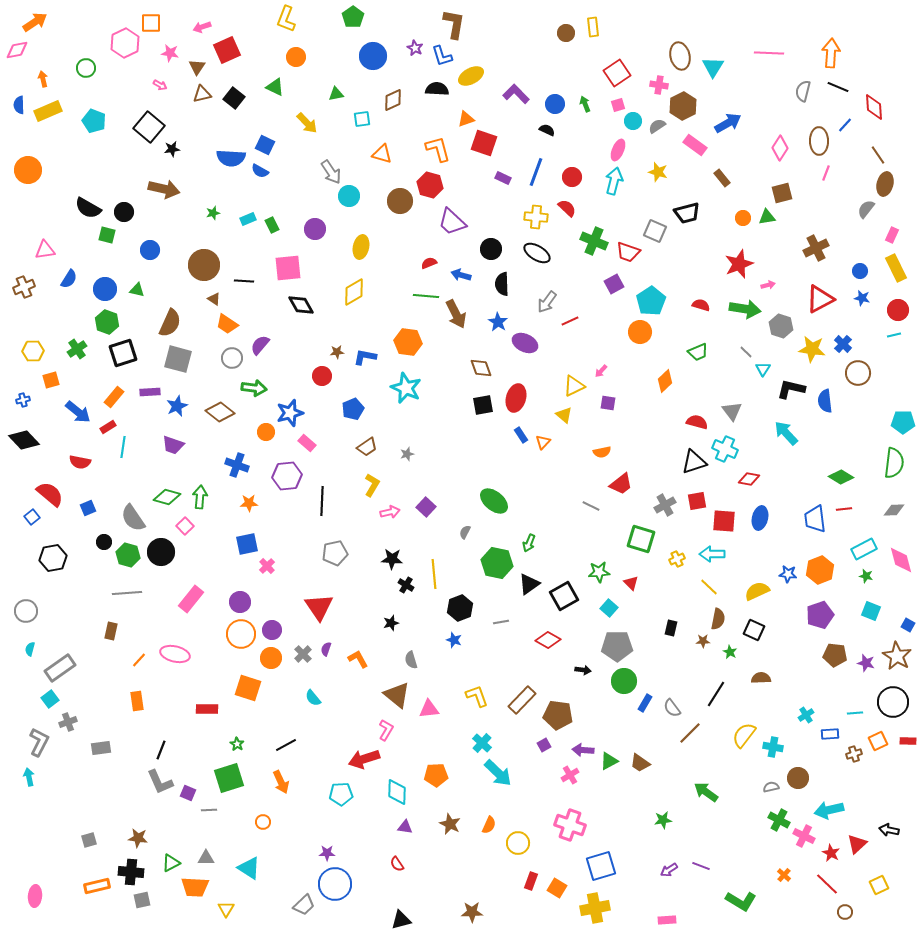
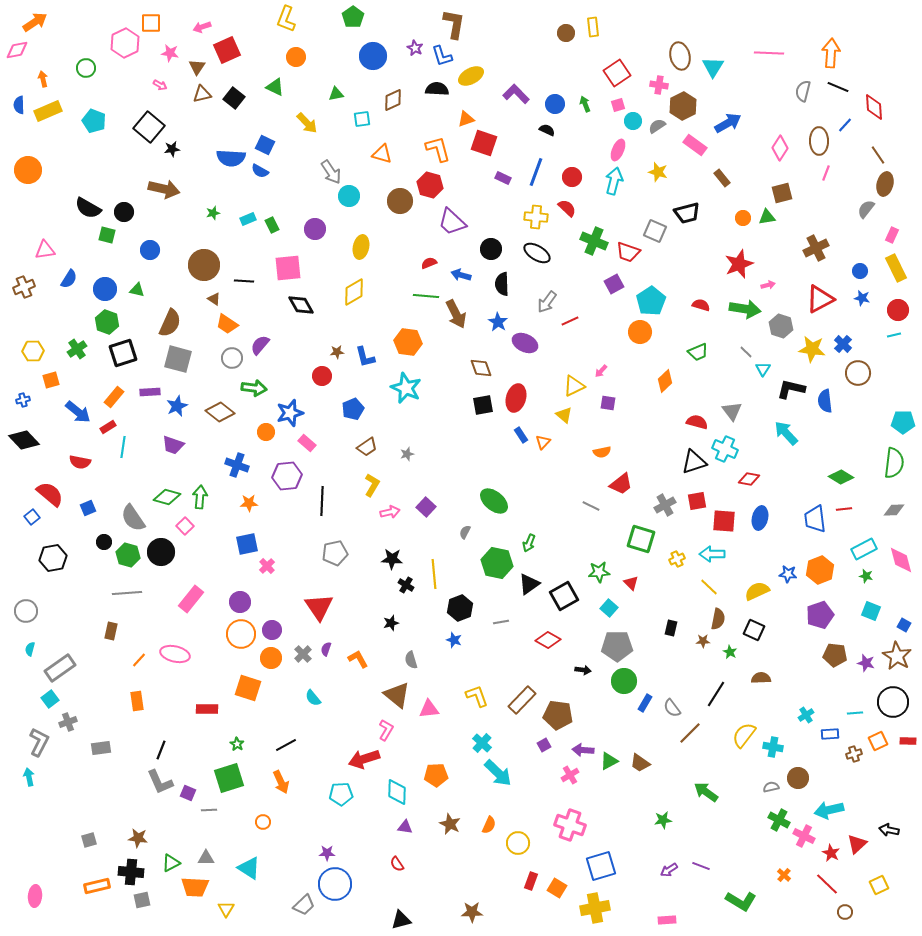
blue L-shape at (365, 357): rotated 115 degrees counterclockwise
blue square at (908, 625): moved 4 px left
